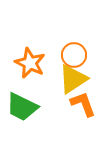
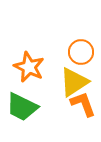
orange circle: moved 7 px right, 3 px up
orange star: moved 1 px left, 4 px down
yellow triangle: moved 1 px right, 3 px down
